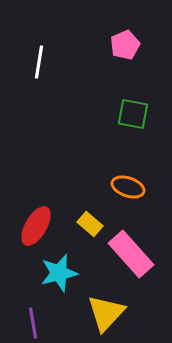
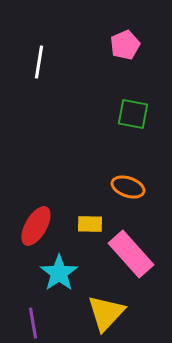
yellow rectangle: rotated 40 degrees counterclockwise
cyan star: rotated 21 degrees counterclockwise
